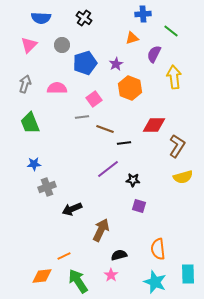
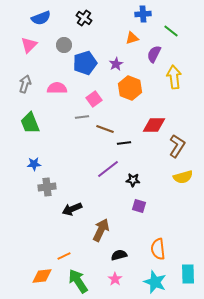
blue semicircle: rotated 24 degrees counterclockwise
gray circle: moved 2 px right
gray cross: rotated 12 degrees clockwise
pink star: moved 4 px right, 4 px down
